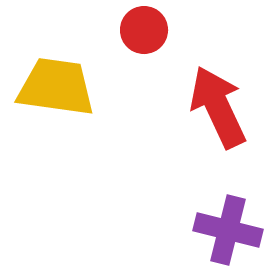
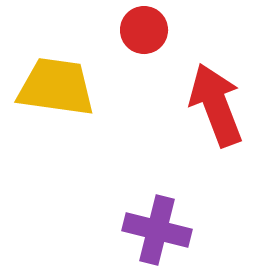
red arrow: moved 2 px left, 2 px up; rotated 4 degrees clockwise
purple cross: moved 71 px left
